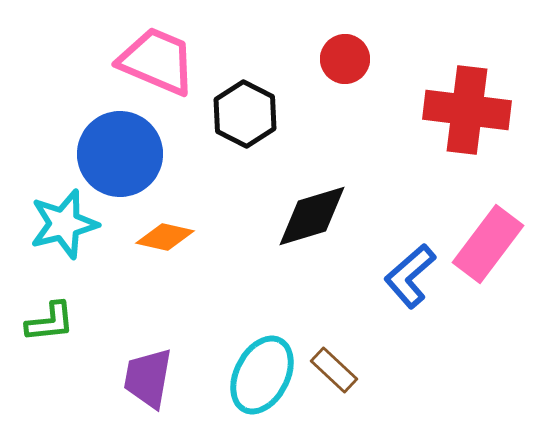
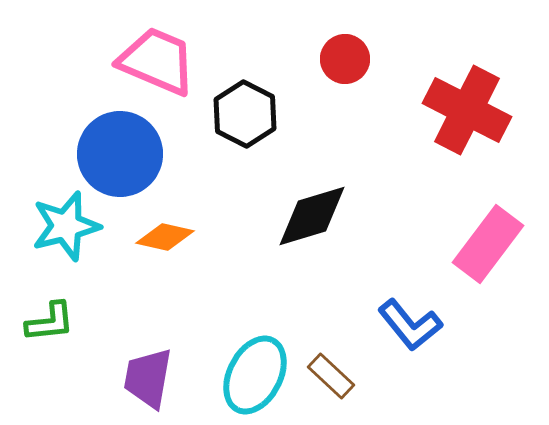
red cross: rotated 20 degrees clockwise
cyan star: moved 2 px right, 2 px down
blue L-shape: moved 49 px down; rotated 88 degrees counterclockwise
brown rectangle: moved 3 px left, 6 px down
cyan ellipse: moved 7 px left
